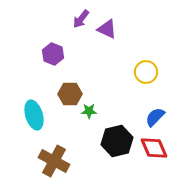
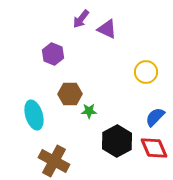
black hexagon: rotated 16 degrees counterclockwise
